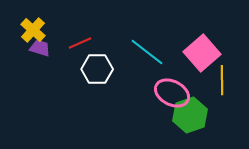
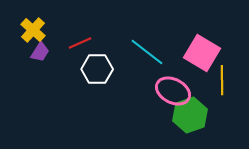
purple trapezoid: moved 4 px down; rotated 105 degrees clockwise
pink square: rotated 18 degrees counterclockwise
pink ellipse: moved 1 px right, 2 px up
